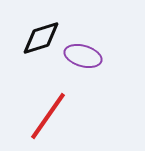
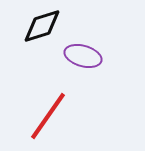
black diamond: moved 1 px right, 12 px up
